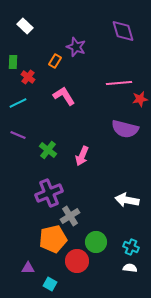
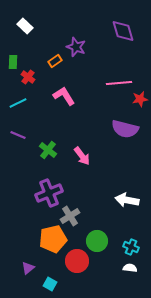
orange rectangle: rotated 24 degrees clockwise
pink arrow: rotated 60 degrees counterclockwise
green circle: moved 1 px right, 1 px up
purple triangle: rotated 40 degrees counterclockwise
